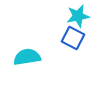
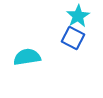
cyan star: rotated 20 degrees counterclockwise
